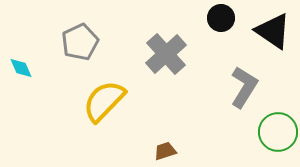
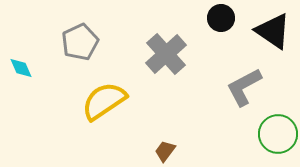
gray L-shape: rotated 150 degrees counterclockwise
yellow semicircle: rotated 12 degrees clockwise
green circle: moved 2 px down
brown trapezoid: rotated 35 degrees counterclockwise
